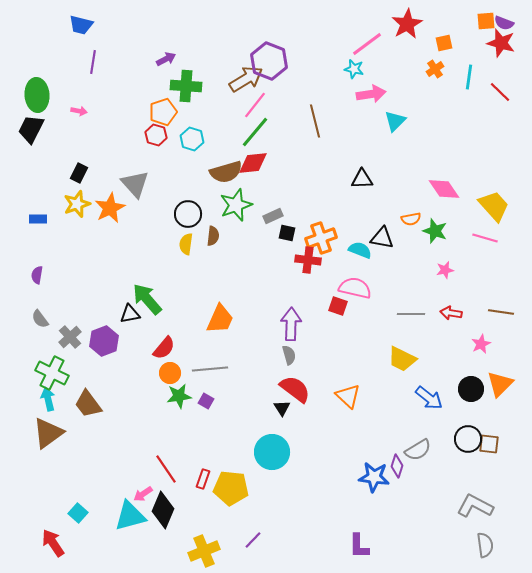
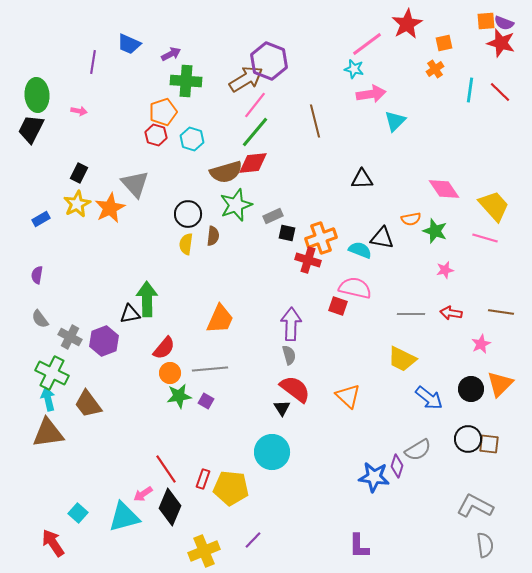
blue trapezoid at (81, 25): moved 48 px right, 19 px down; rotated 10 degrees clockwise
purple arrow at (166, 59): moved 5 px right, 5 px up
cyan line at (469, 77): moved 1 px right, 13 px down
green cross at (186, 86): moved 5 px up
yellow star at (77, 204): rotated 8 degrees counterclockwise
blue rectangle at (38, 219): moved 3 px right; rotated 30 degrees counterclockwise
red cross at (308, 260): rotated 10 degrees clockwise
green arrow at (147, 299): rotated 40 degrees clockwise
gray cross at (70, 337): rotated 20 degrees counterclockwise
brown triangle at (48, 433): rotated 28 degrees clockwise
black diamond at (163, 510): moved 7 px right, 3 px up
cyan triangle at (130, 516): moved 6 px left, 1 px down
